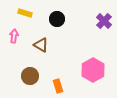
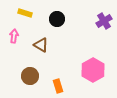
purple cross: rotated 14 degrees clockwise
